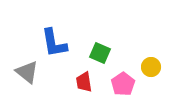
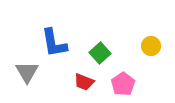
green square: rotated 25 degrees clockwise
yellow circle: moved 21 px up
gray triangle: rotated 20 degrees clockwise
red trapezoid: rotated 60 degrees counterclockwise
